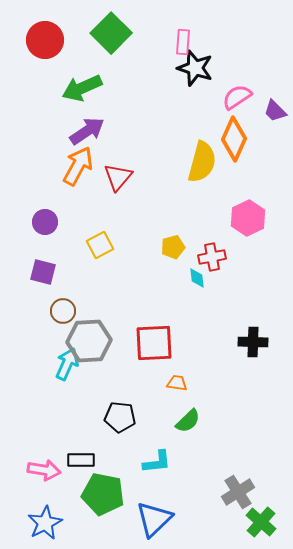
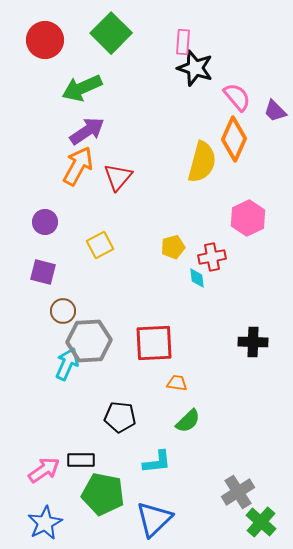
pink semicircle: rotated 84 degrees clockwise
pink arrow: rotated 44 degrees counterclockwise
